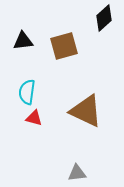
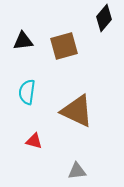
black diamond: rotated 8 degrees counterclockwise
brown triangle: moved 9 px left
red triangle: moved 23 px down
gray triangle: moved 2 px up
